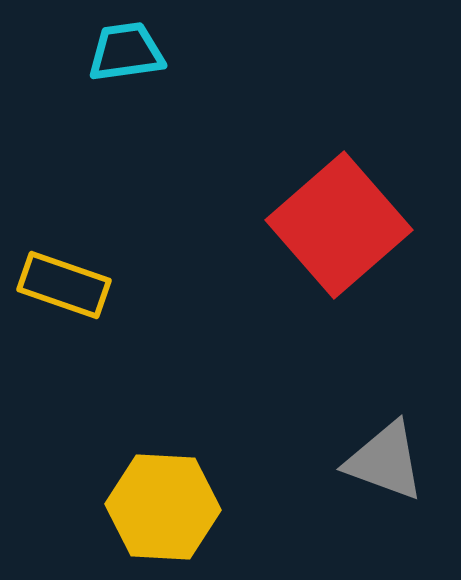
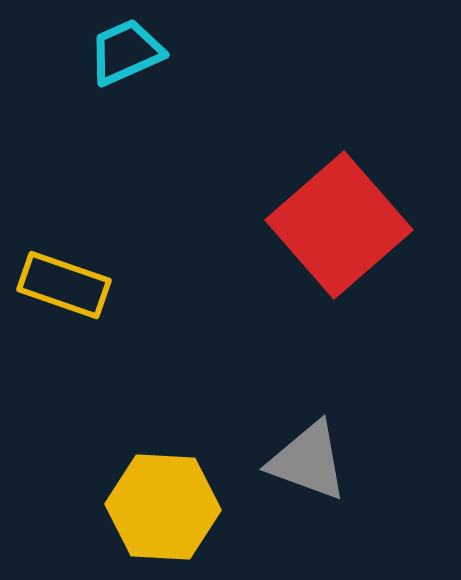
cyan trapezoid: rotated 16 degrees counterclockwise
gray triangle: moved 77 px left
